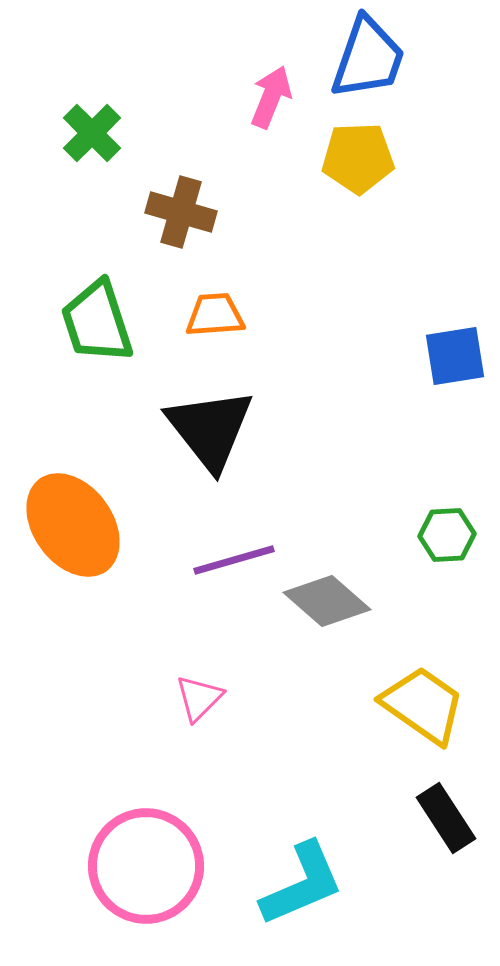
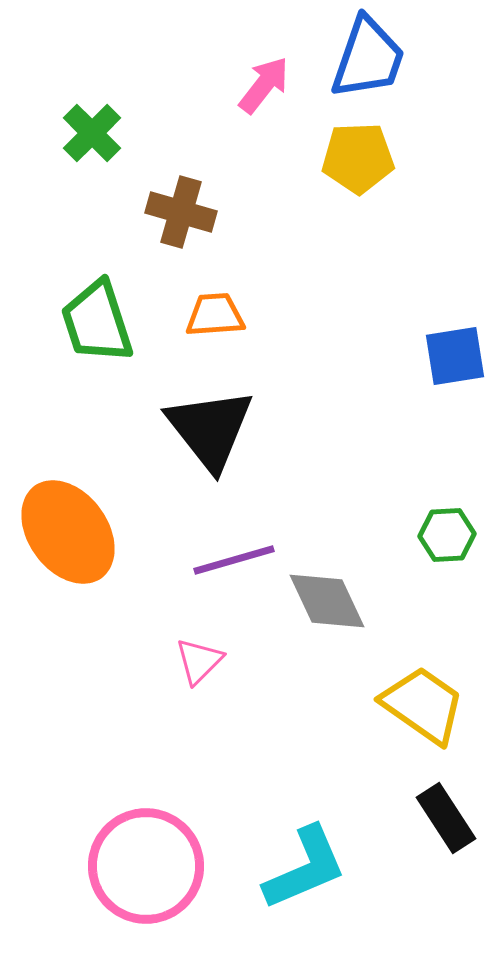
pink arrow: moved 7 px left, 12 px up; rotated 16 degrees clockwise
orange ellipse: moved 5 px left, 7 px down
gray diamond: rotated 24 degrees clockwise
pink triangle: moved 37 px up
cyan L-shape: moved 3 px right, 16 px up
